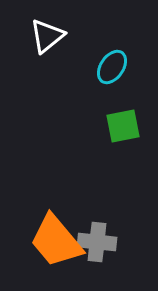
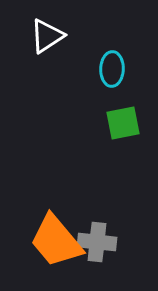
white triangle: rotated 6 degrees clockwise
cyan ellipse: moved 2 px down; rotated 32 degrees counterclockwise
green square: moved 3 px up
